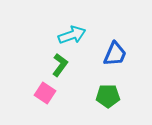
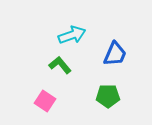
green L-shape: rotated 75 degrees counterclockwise
pink square: moved 8 px down
